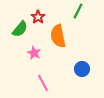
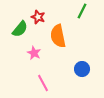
green line: moved 4 px right
red star: rotated 16 degrees counterclockwise
